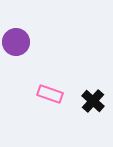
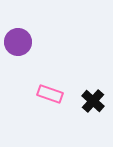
purple circle: moved 2 px right
